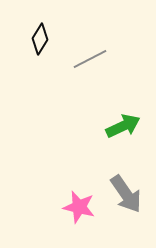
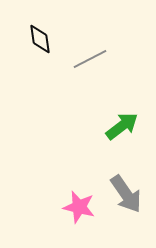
black diamond: rotated 40 degrees counterclockwise
green arrow: moved 1 px left; rotated 12 degrees counterclockwise
